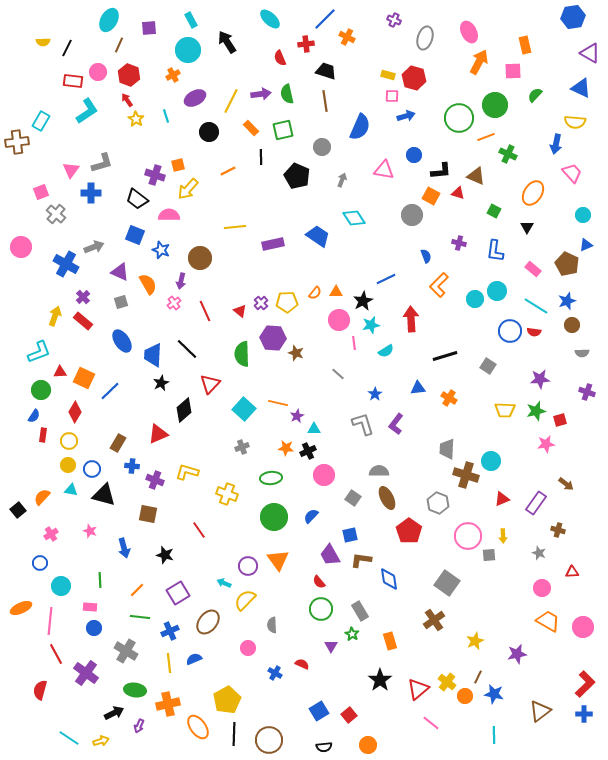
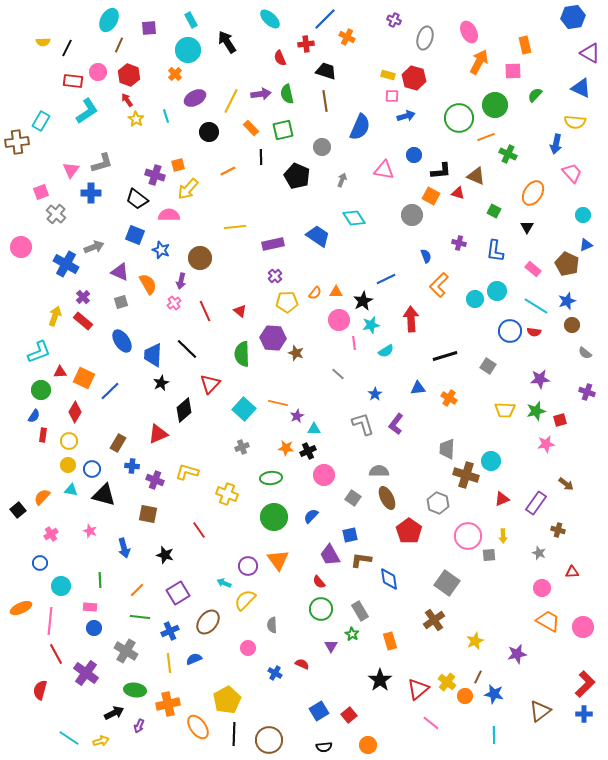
orange cross at (173, 75): moved 2 px right, 1 px up; rotated 16 degrees counterclockwise
purple cross at (261, 303): moved 14 px right, 27 px up
gray semicircle at (582, 353): moved 3 px right; rotated 40 degrees clockwise
